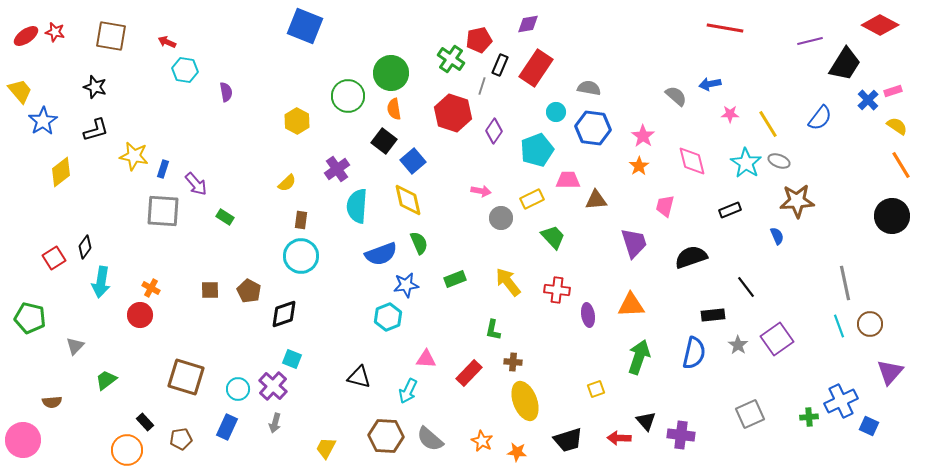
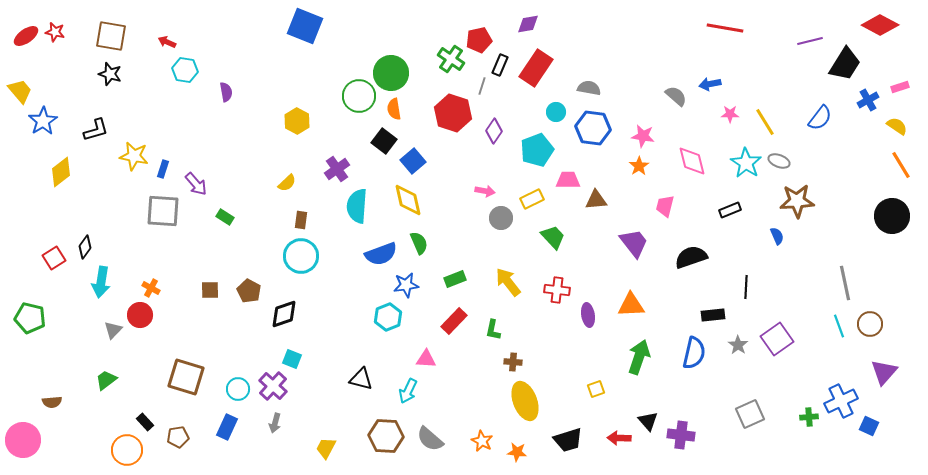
black star at (95, 87): moved 15 px right, 13 px up
pink rectangle at (893, 91): moved 7 px right, 4 px up
green circle at (348, 96): moved 11 px right
blue cross at (868, 100): rotated 15 degrees clockwise
yellow line at (768, 124): moved 3 px left, 2 px up
pink star at (643, 136): rotated 25 degrees counterclockwise
pink arrow at (481, 191): moved 4 px right
purple trapezoid at (634, 243): rotated 20 degrees counterclockwise
black line at (746, 287): rotated 40 degrees clockwise
gray triangle at (75, 346): moved 38 px right, 16 px up
purple triangle at (890, 372): moved 6 px left
red rectangle at (469, 373): moved 15 px left, 52 px up
black triangle at (359, 377): moved 2 px right, 2 px down
black triangle at (646, 421): moved 2 px right
brown pentagon at (181, 439): moved 3 px left, 2 px up
